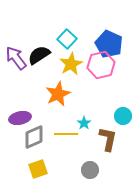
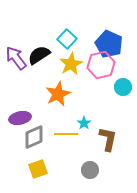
cyan circle: moved 29 px up
